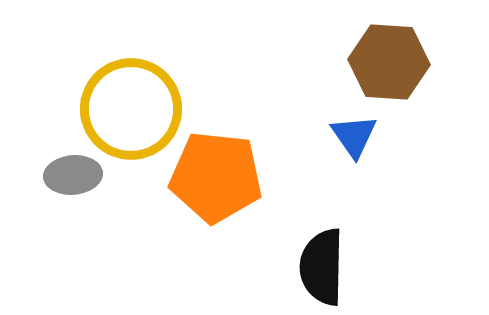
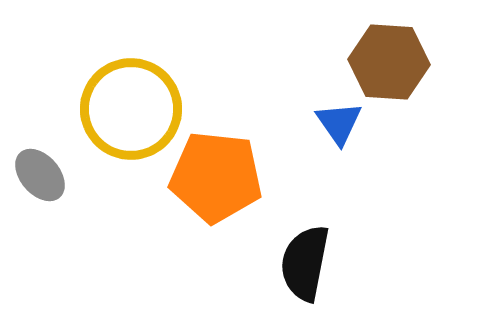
blue triangle: moved 15 px left, 13 px up
gray ellipse: moved 33 px left; rotated 54 degrees clockwise
black semicircle: moved 17 px left, 4 px up; rotated 10 degrees clockwise
